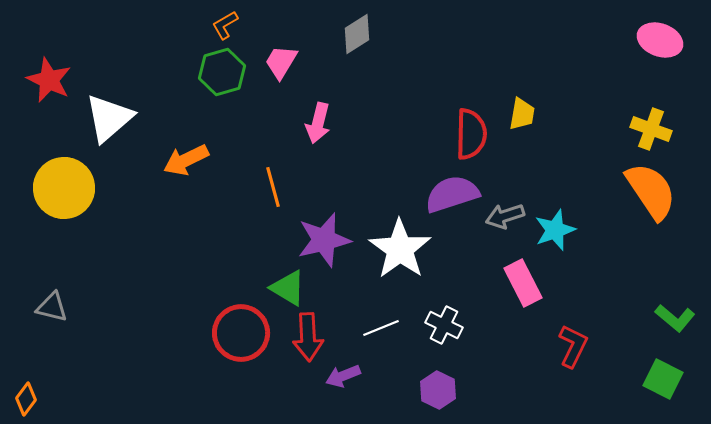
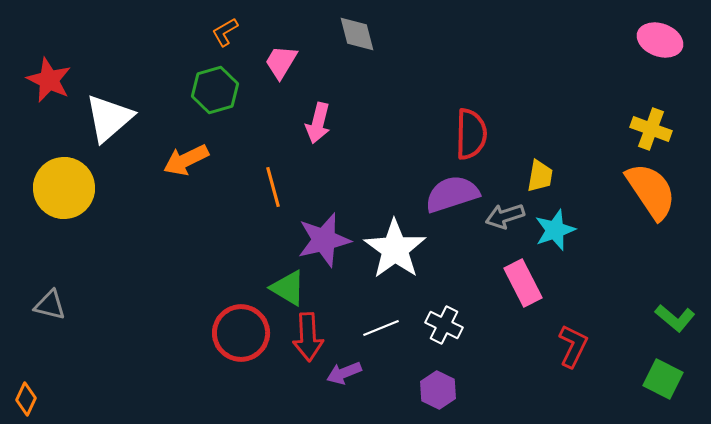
orange L-shape: moved 7 px down
gray diamond: rotated 72 degrees counterclockwise
green hexagon: moved 7 px left, 18 px down
yellow trapezoid: moved 18 px right, 62 px down
white star: moved 5 px left
gray triangle: moved 2 px left, 2 px up
purple arrow: moved 1 px right, 3 px up
orange diamond: rotated 12 degrees counterclockwise
